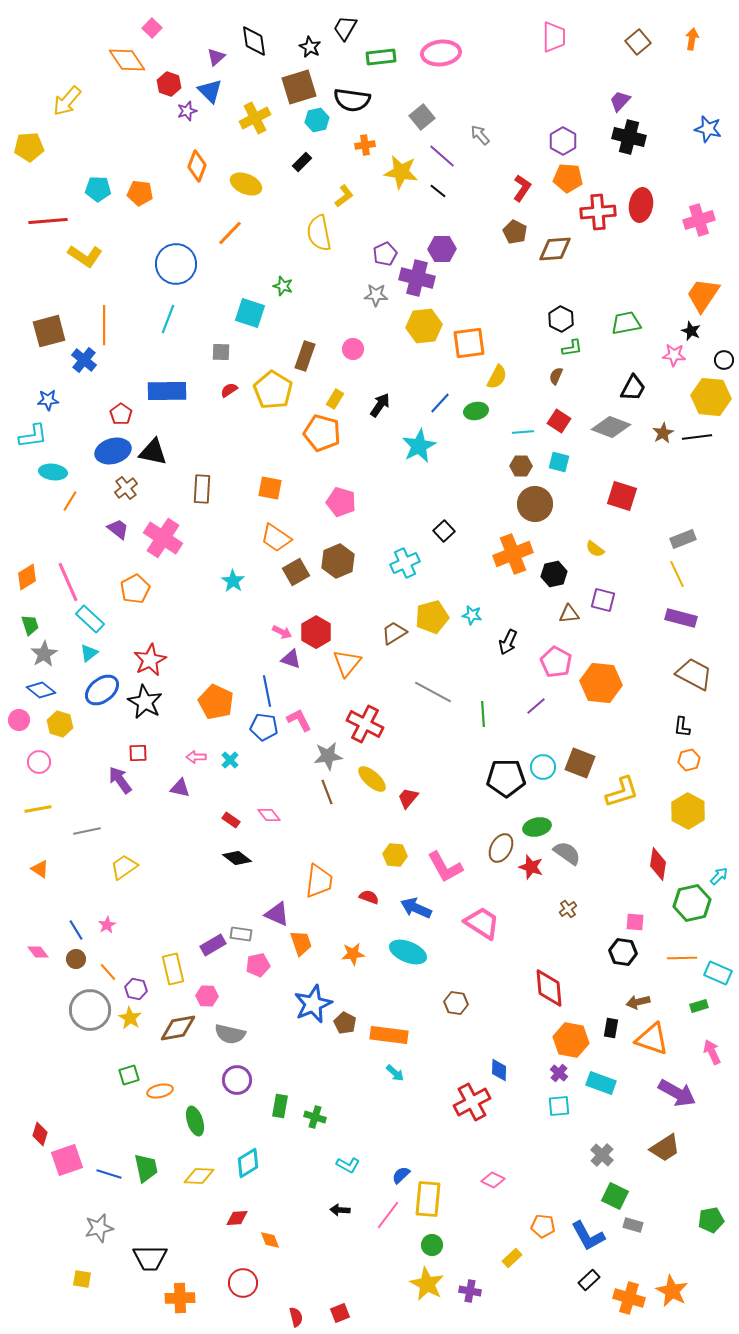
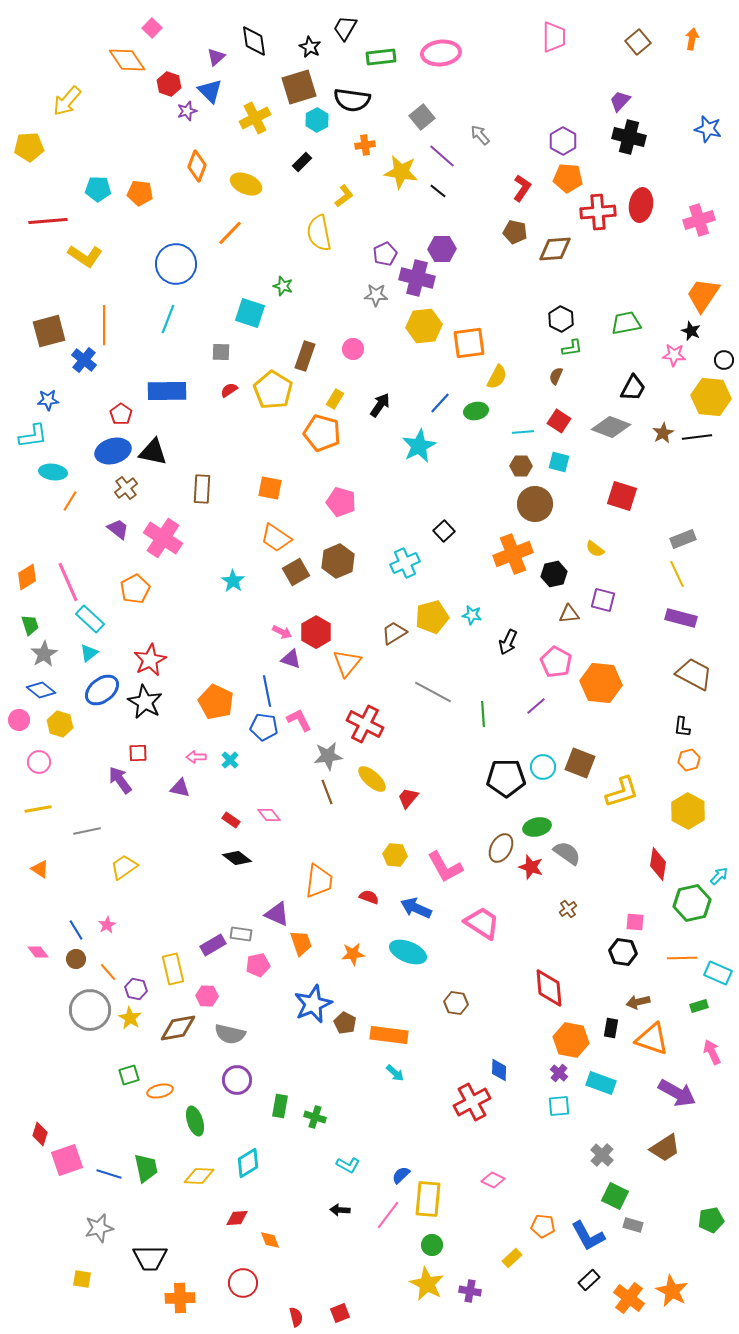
cyan hexagon at (317, 120): rotated 15 degrees counterclockwise
brown pentagon at (515, 232): rotated 15 degrees counterclockwise
orange cross at (629, 1298): rotated 20 degrees clockwise
